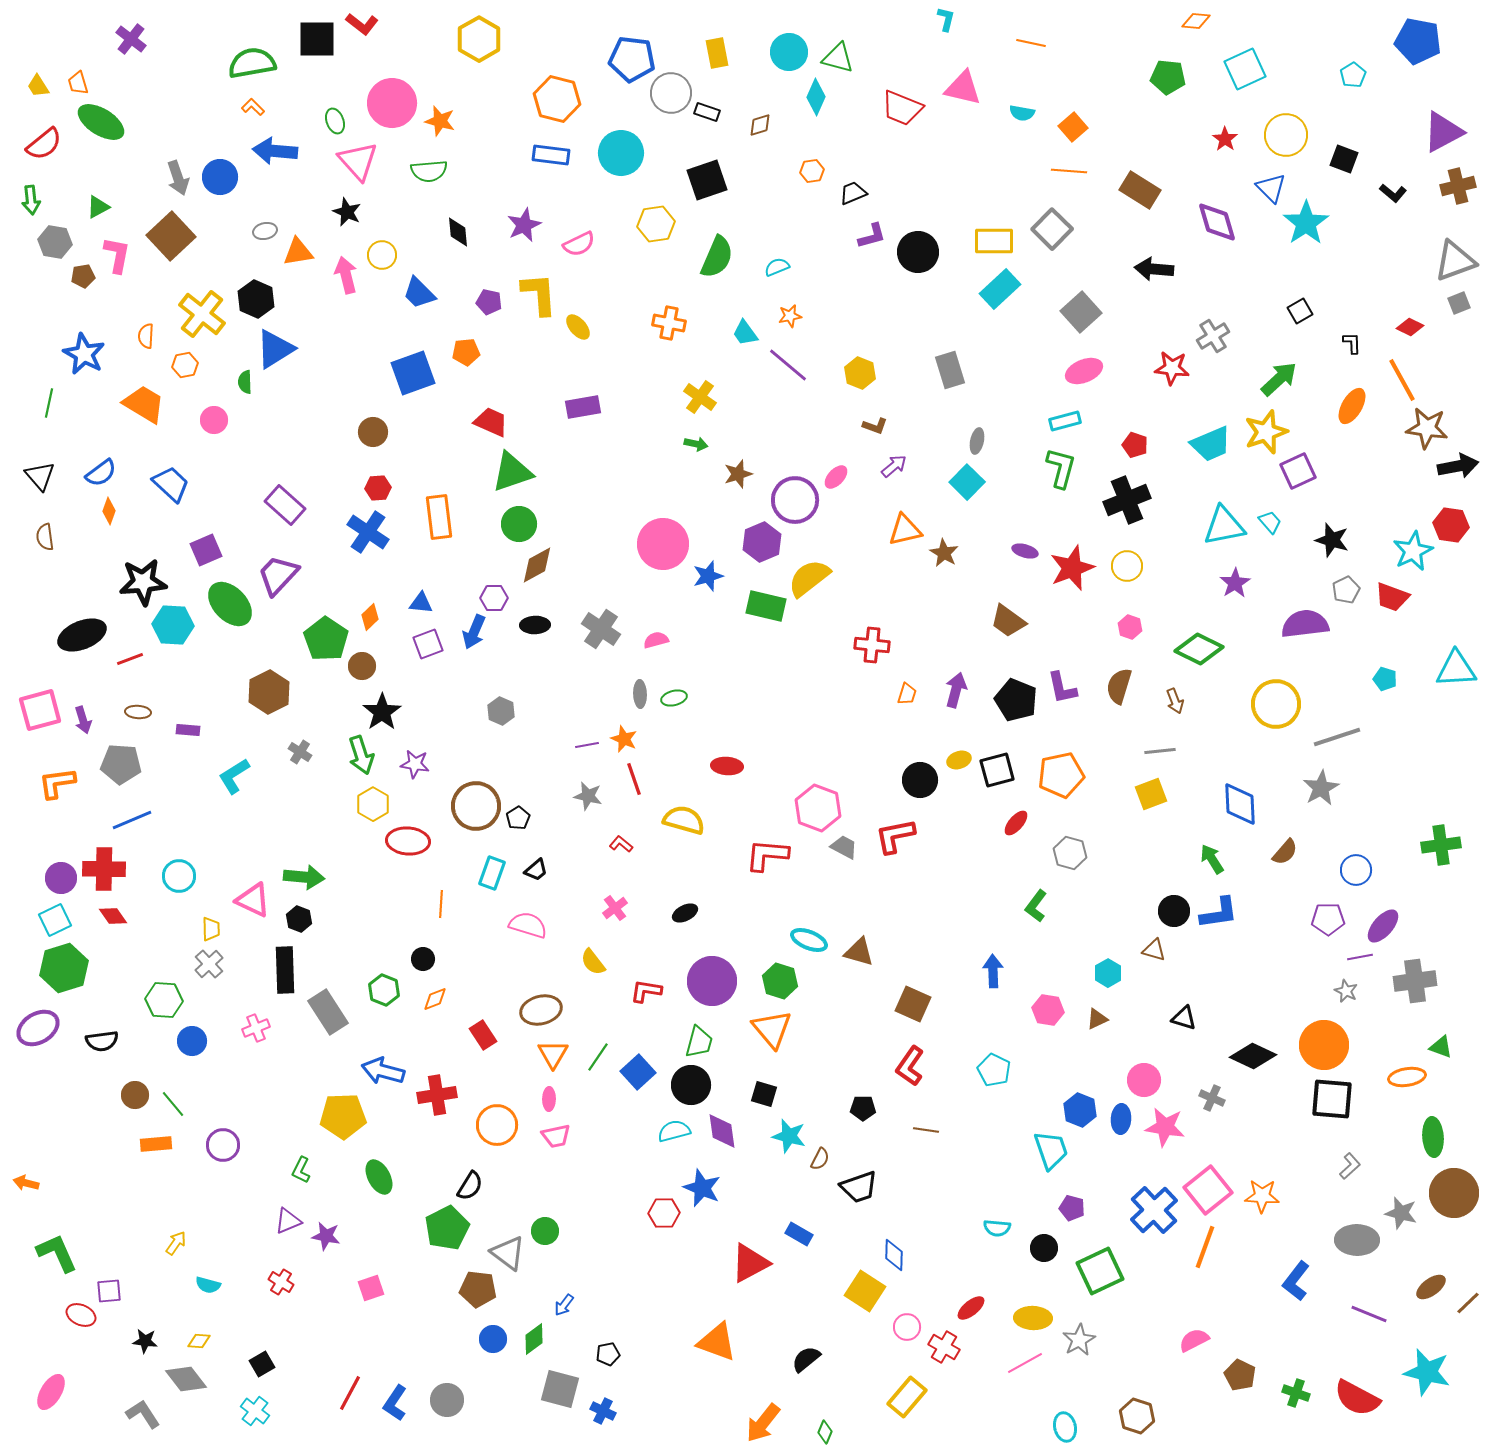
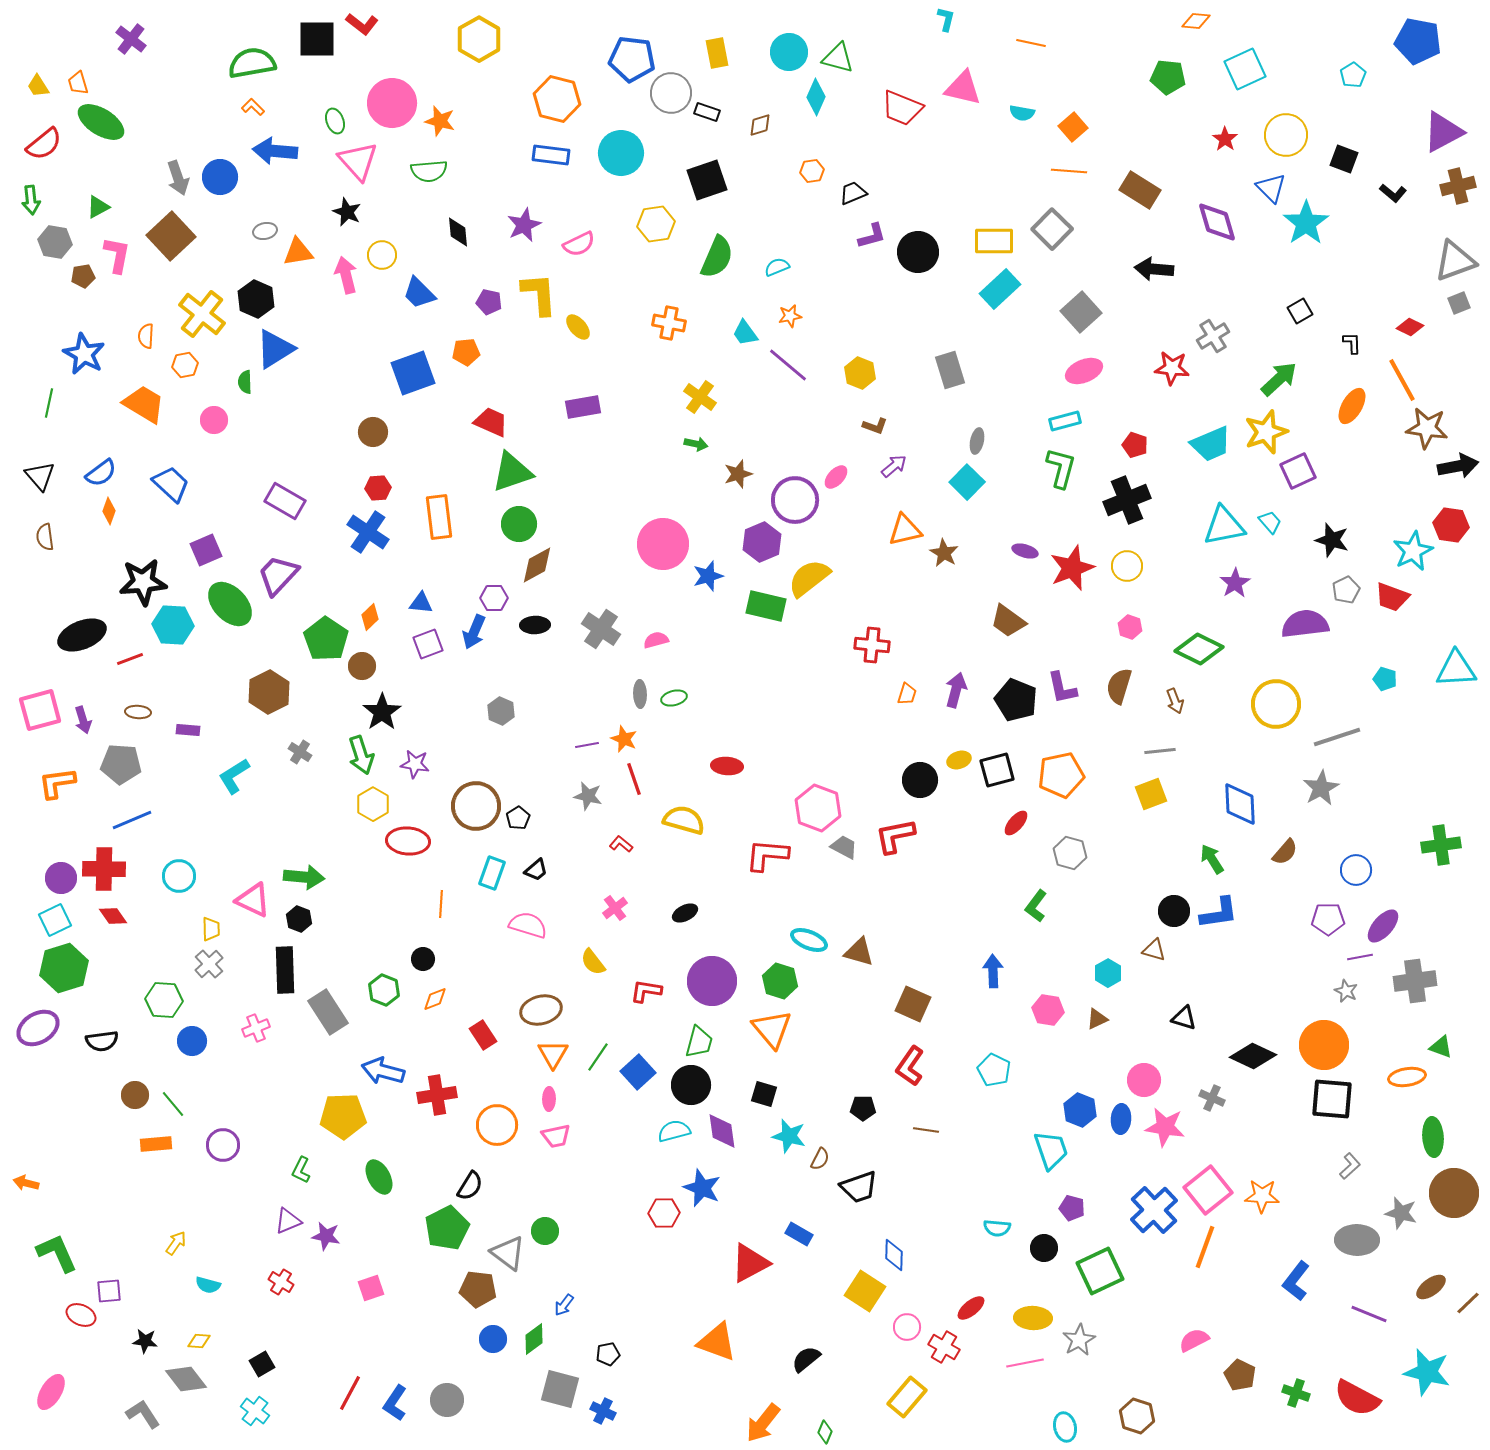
purple rectangle at (285, 505): moved 4 px up; rotated 12 degrees counterclockwise
pink line at (1025, 1363): rotated 18 degrees clockwise
